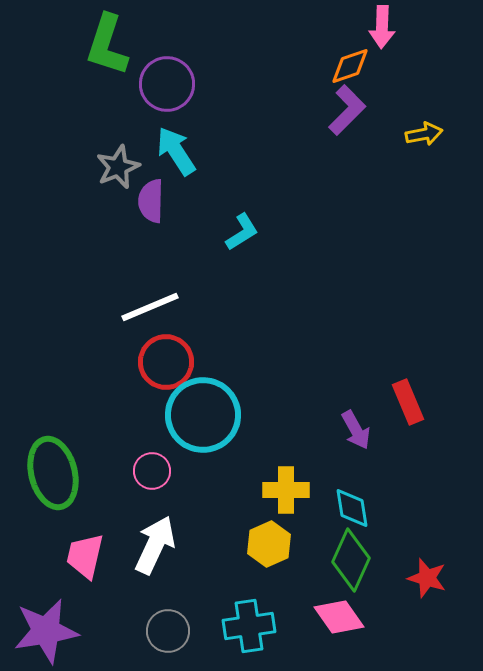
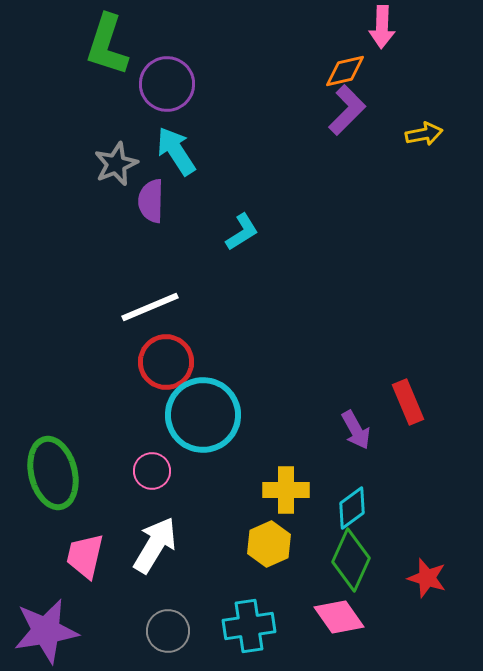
orange diamond: moved 5 px left, 5 px down; rotated 6 degrees clockwise
gray star: moved 2 px left, 3 px up
cyan diamond: rotated 63 degrees clockwise
white arrow: rotated 6 degrees clockwise
